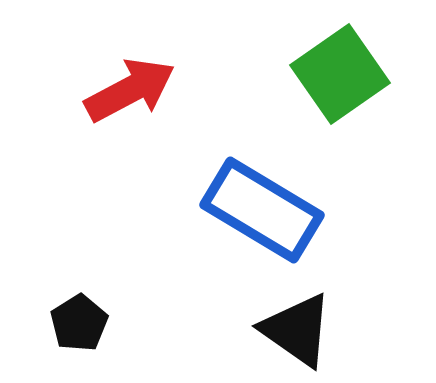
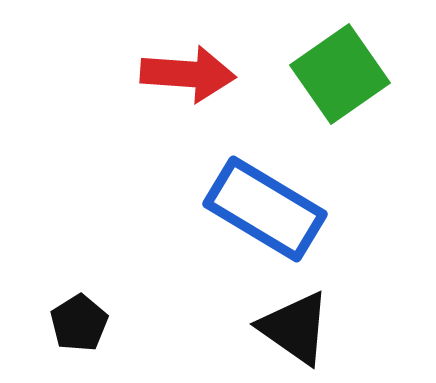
red arrow: moved 58 px right, 16 px up; rotated 32 degrees clockwise
blue rectangle: moved 3 px right, 1 px up
black triangle: moved 2 px left, 2 px up
